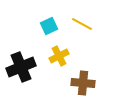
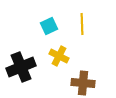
yellow line: rotated 60 degrees clockwise
yellow cross: rotated 36 degrees counterclockwise
